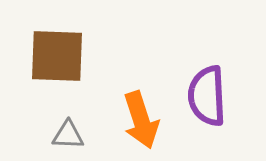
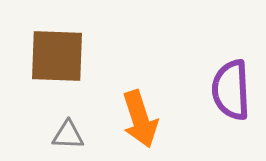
purple semicircle: moved 24 px right, 6 px up
orange arrow: moved 1 px left, 1 px up
